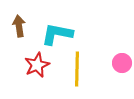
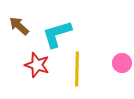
brown arrow: rotated 40 degrees counterclockwise
cyan L-shape: rotated 28 degrees counterclockwise
red star: rotated 30 degrees counterclockwise
